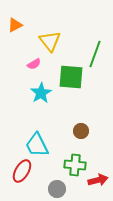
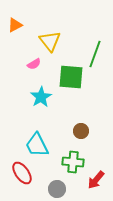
cyan star: moved 4 px down
green cross: moved 2 px left, 3 px up
red ellipse: moved 2 px down; rotated 65 degrees counterclockwise
red arrow: moved 2 px left; rotated 144 degrees clockwise
